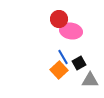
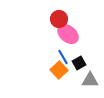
pink ellipse: moved 3 px left, 3 px down; rotated 30 degrees clockwise
